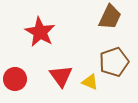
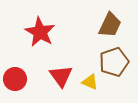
brown trapezoid: moved 8 px down
